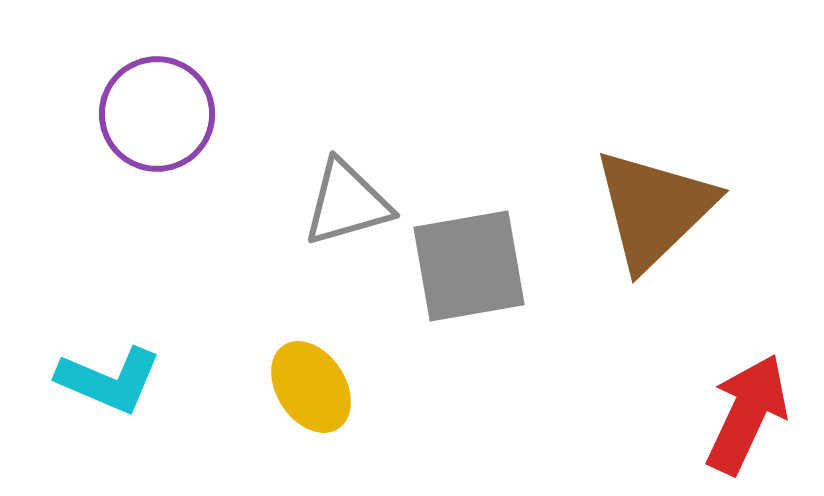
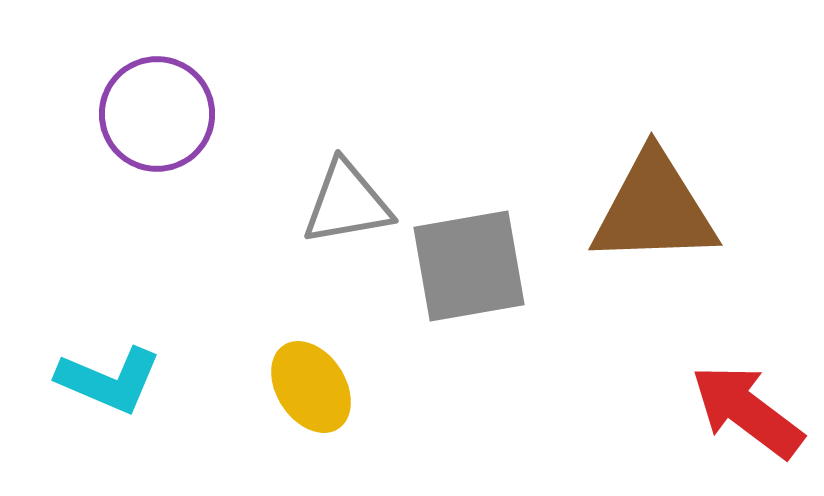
gray triangle: rotated 6 degrees clockwise
brown triangle: rotated 42 degrees clockwise
red arrow: moved 3 px up; rotated 78 degrees counterclockwise
